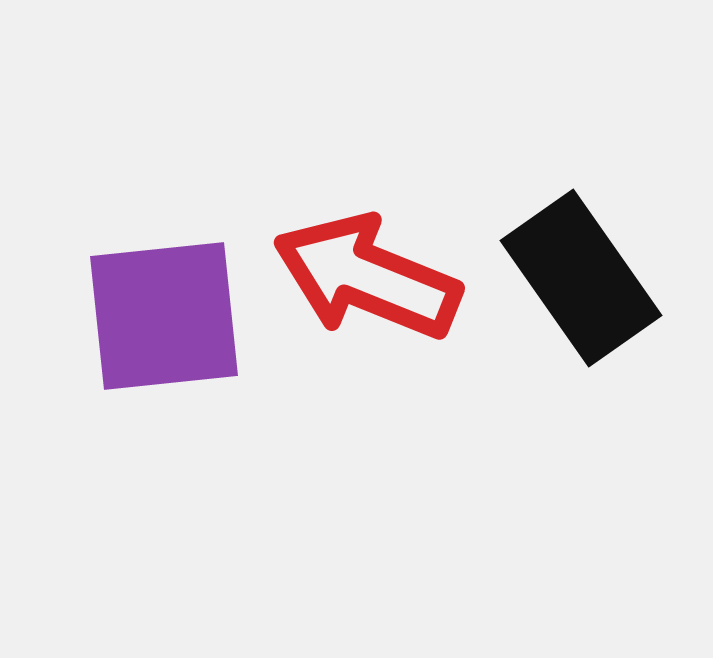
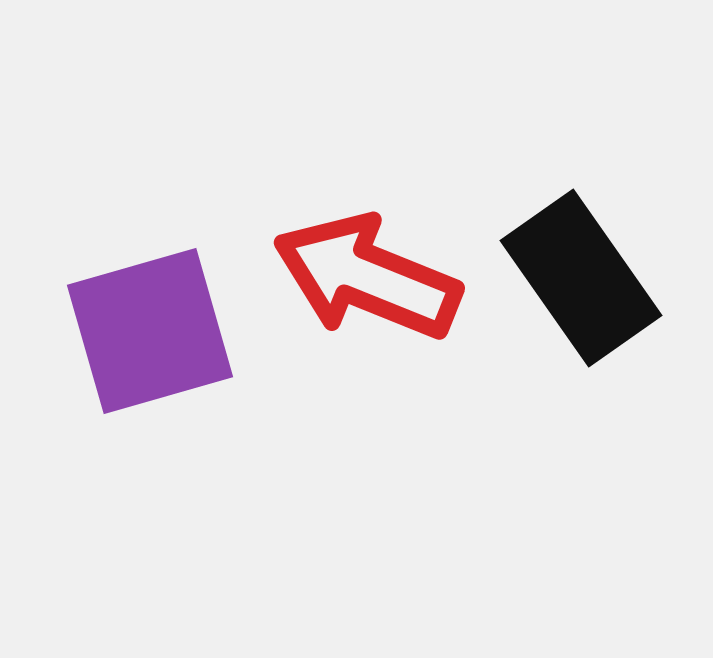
purple square: moved 14 px left, 15 px down; rotated 10 degrees counterclockwise
